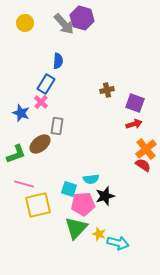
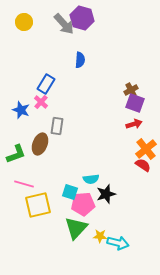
yellow circle: moved 1 px left, 1 px up
blue semicircle: moved 22 px right, 1 px up
brown cross: moved 24 px right; rotated 16 degrees counterclockwise
blue star: moved 3 px up
brown ellipse: rotated 30 degrees counterclockwise
cyan square: moved 1 px right, 3 px down
black star: moved 1 px right, 2 px up
yellow star: moved 1 px right, 2 px down; rotated 16 degrees counterclockwise
